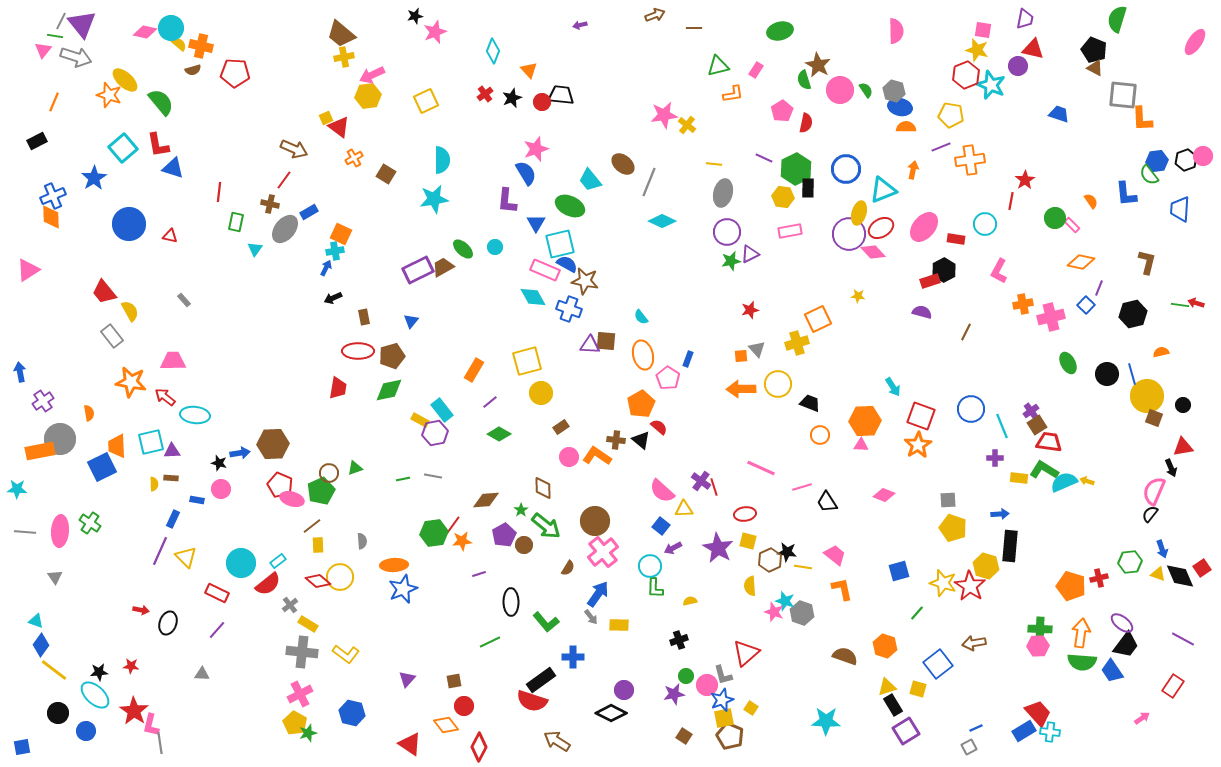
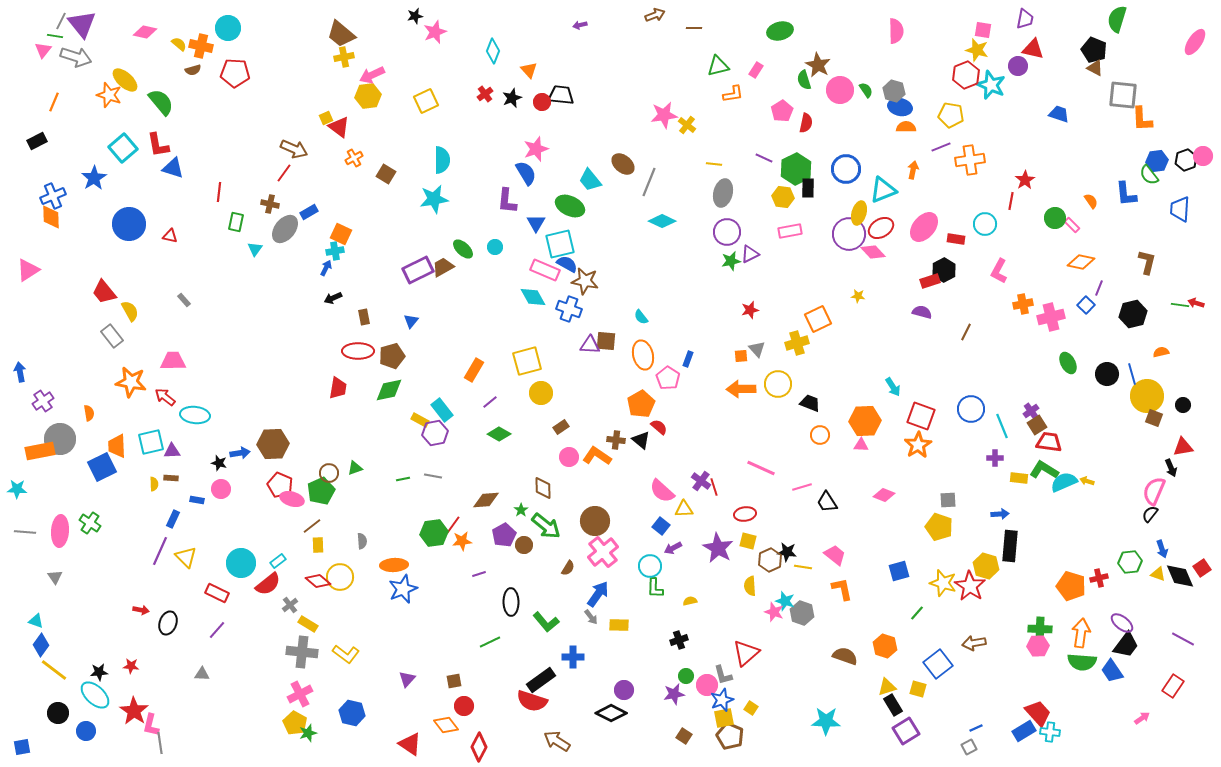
cyan circle at (171, 28): moved 57 px right
red line at (284, 180): moved 7 px up
yellow pentagon at (953, 528): moved 14 px left, 1 px up
